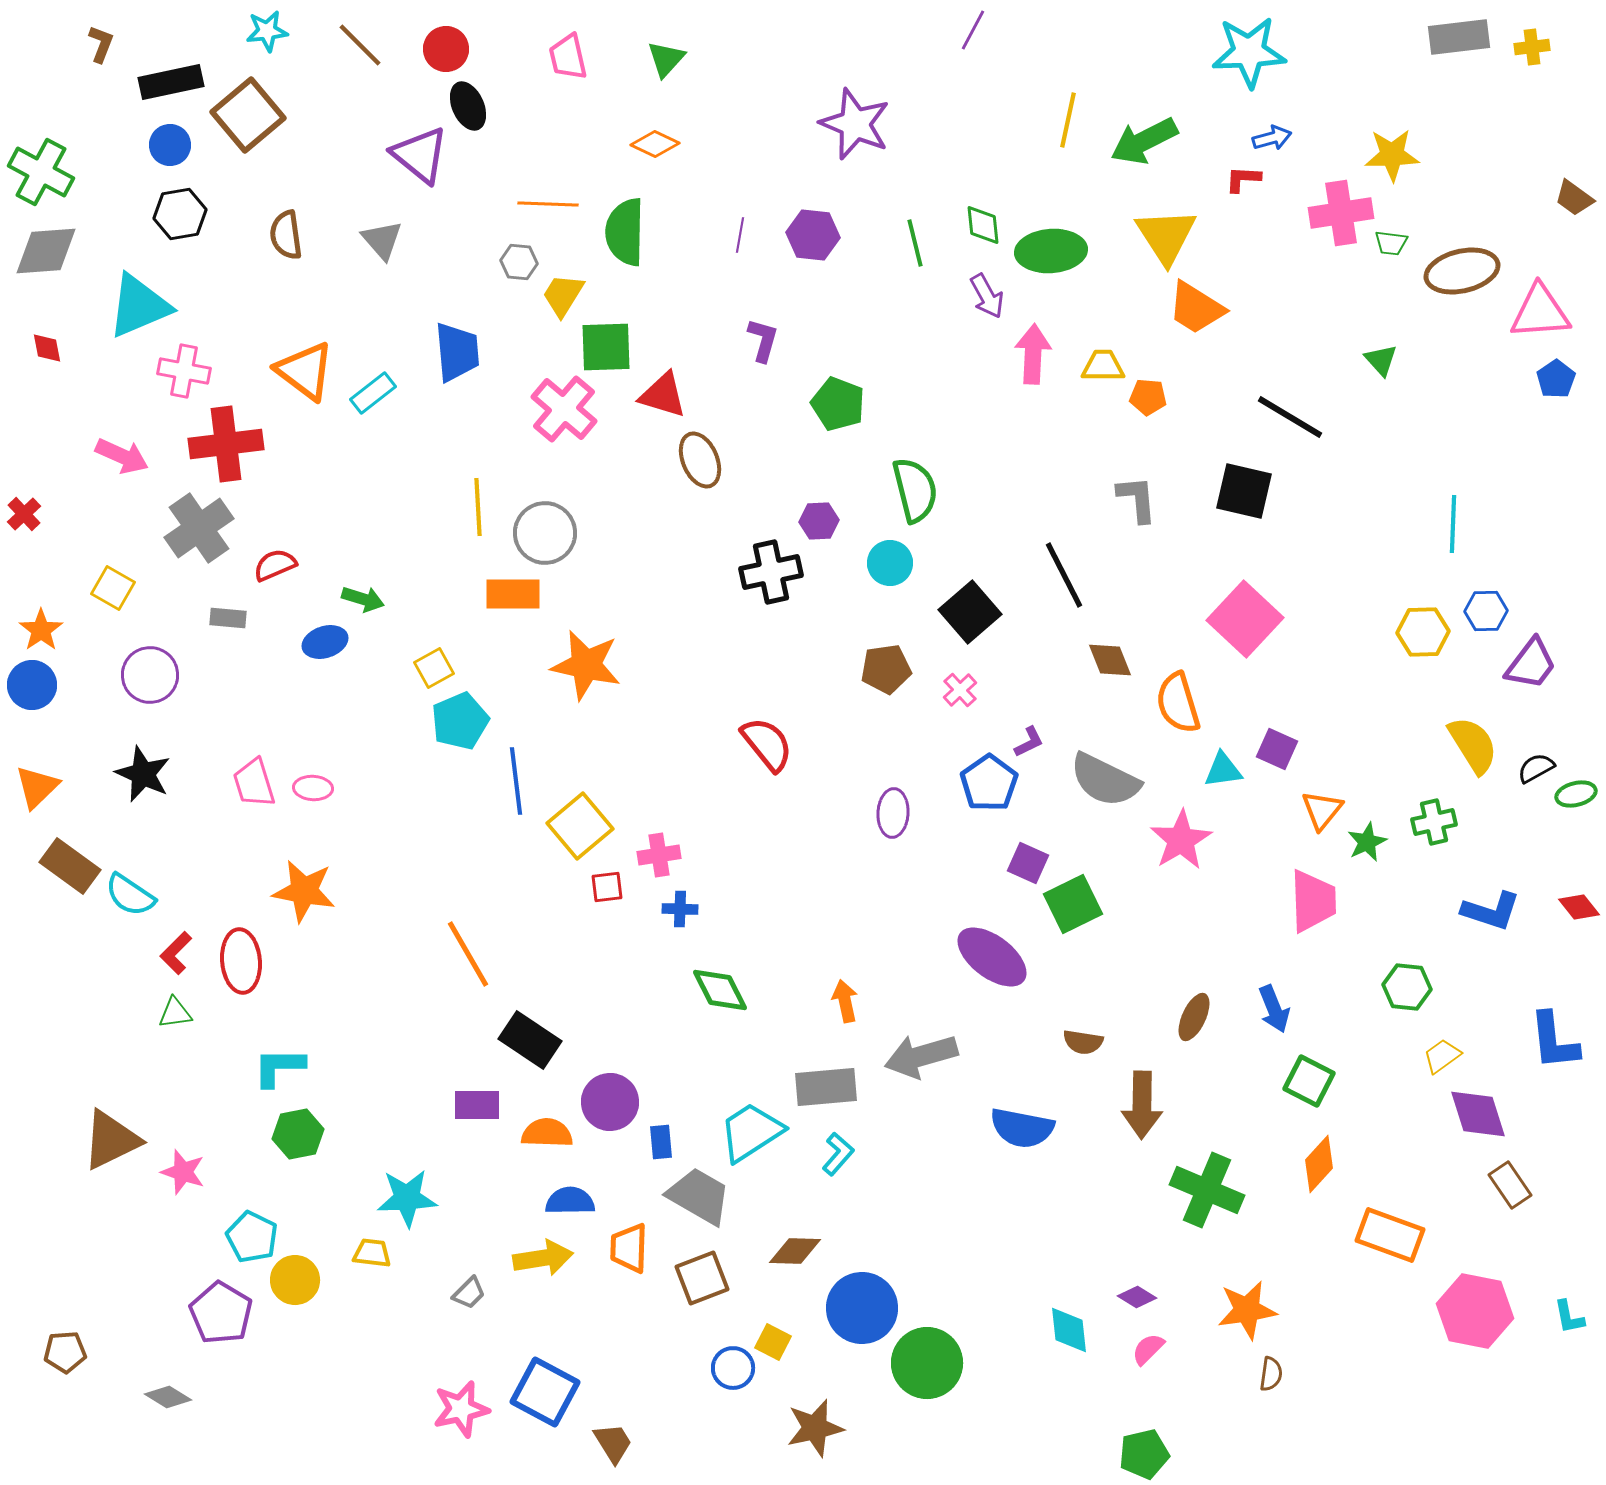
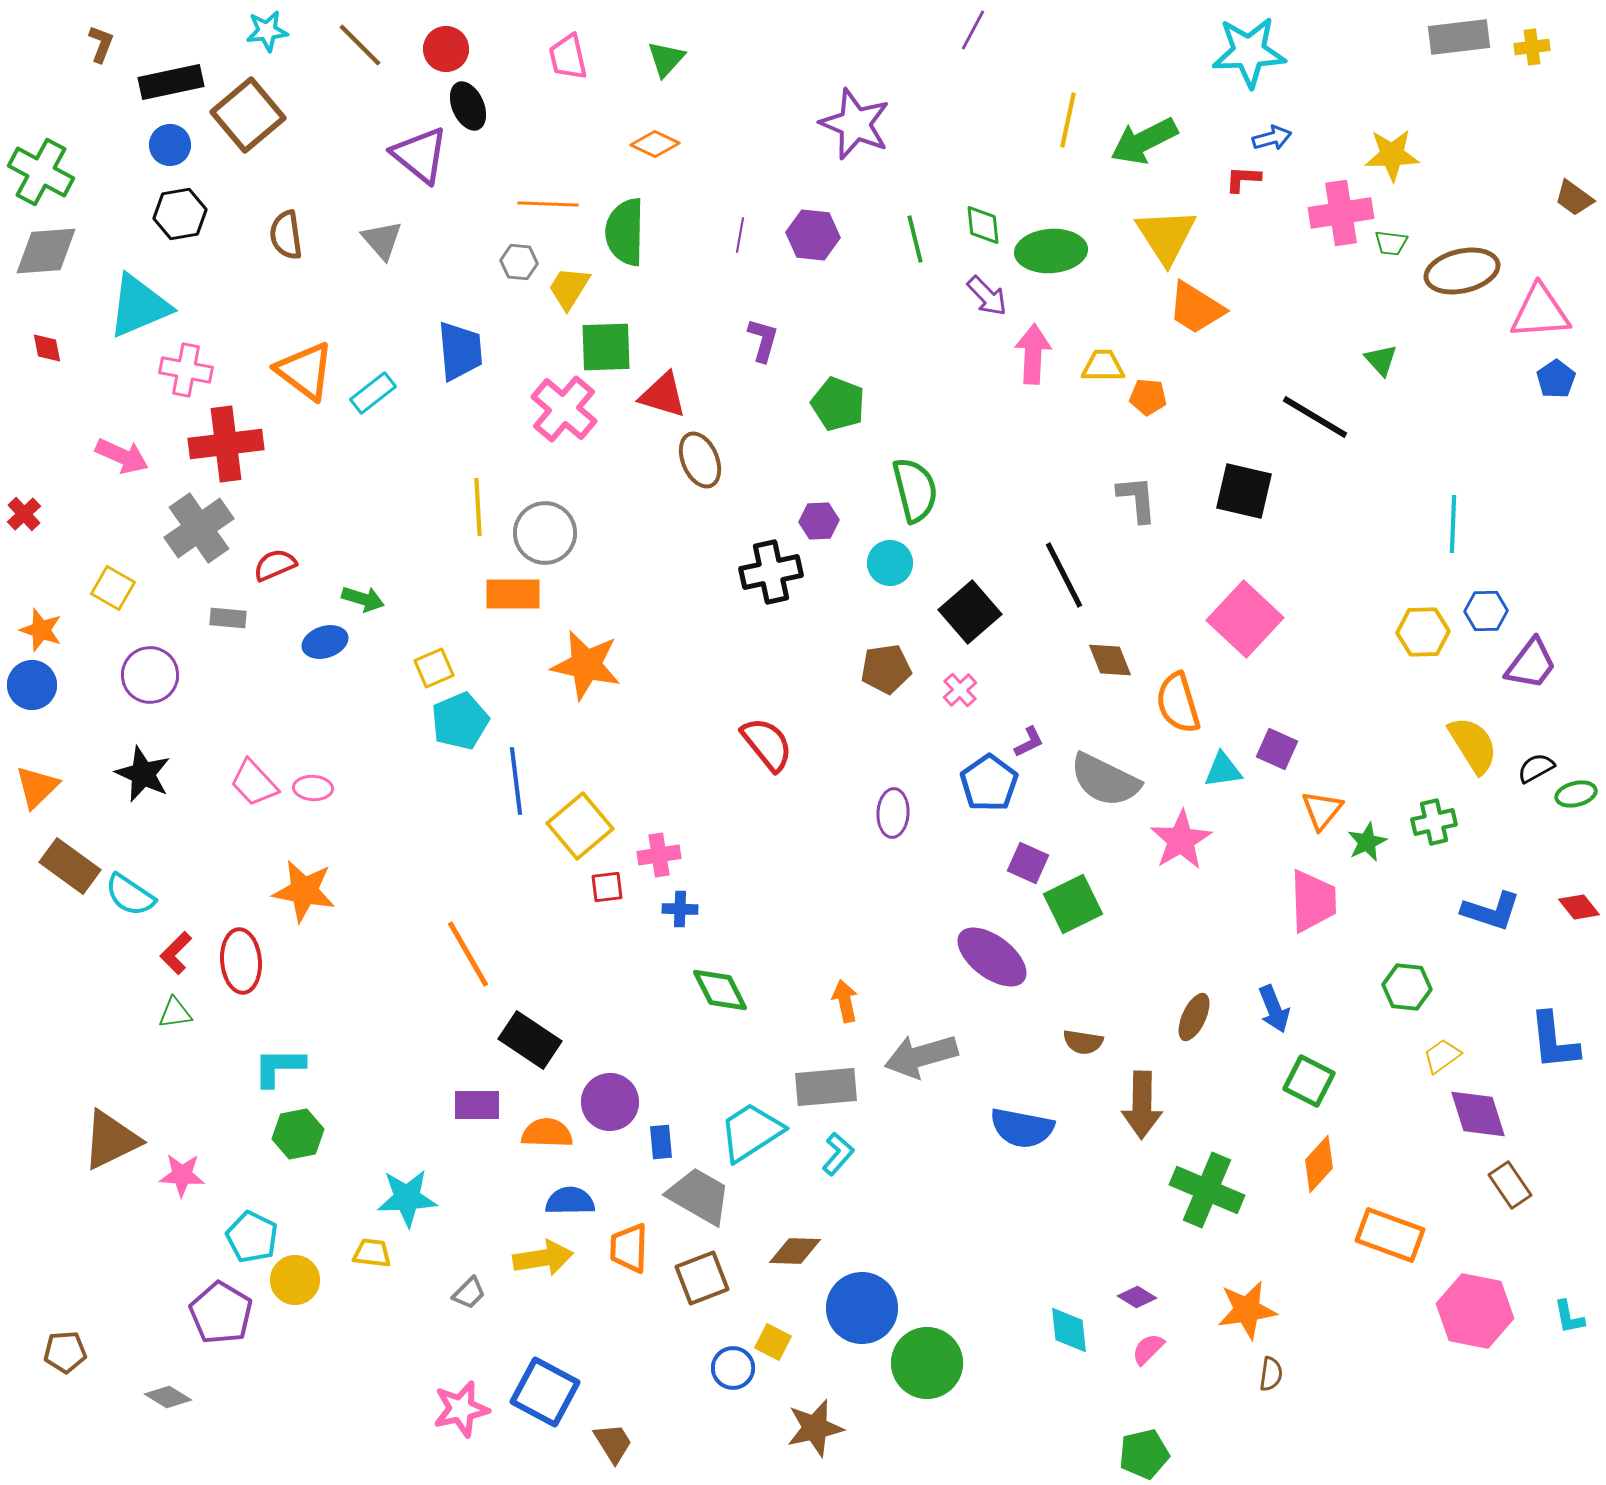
green line at (915, 243): moved 4 px up
yellow trapezoid at (563, 295): moved 6 px right, 7 px up
purple arrow at (987, 296): rotated 15 degrees counterclockwise
blue trapezoid at (457, 352): moved 3 px right, 1 px up
pink cross at (184, 371): moved 2 px right, 1 px up
black line at (1290, 417): moved 25 px right
orange star at (41, 630): rotated 18 degrees counterclockwise
yellow square at (434, 668): rotated 6 degrees clockwise
pink trapezoid at (254, 783): rotated 26 degrees counterclockwise
pink star at (183, 1172): moved 1 px left, 3 px down; rotated 15 degrees counterclockwise
